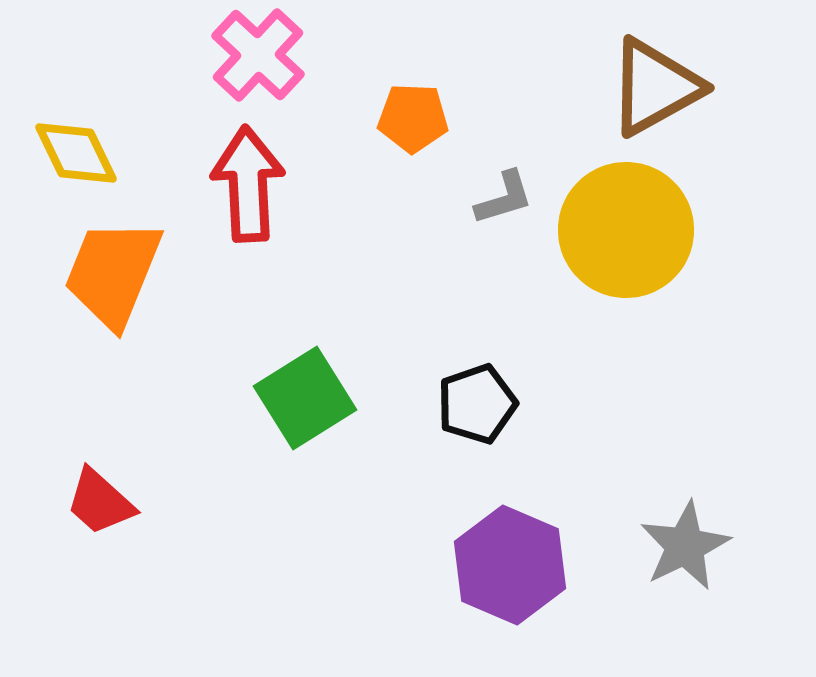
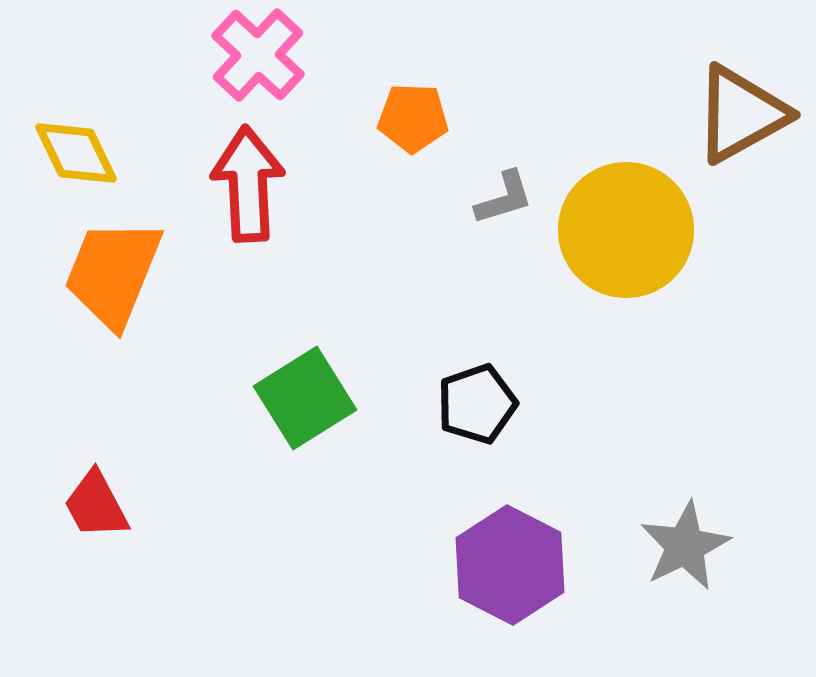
brown triangle: moved 86 px right, 27 px down
red trapezoid: moved 4 px left, 3 px down; rotated 20 degrees clockwise
purple hexagon: rotated 4 degrees clockwise
